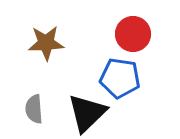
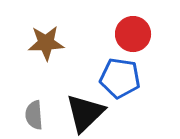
gray semicircle: moved 6 px down
black triangle: moved 2 px left
